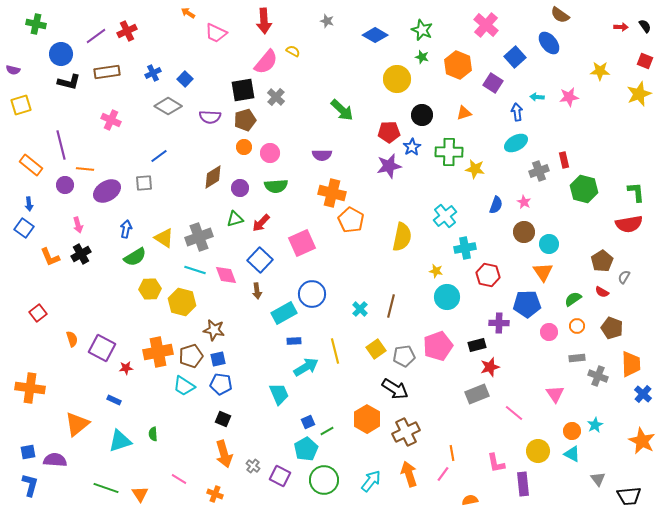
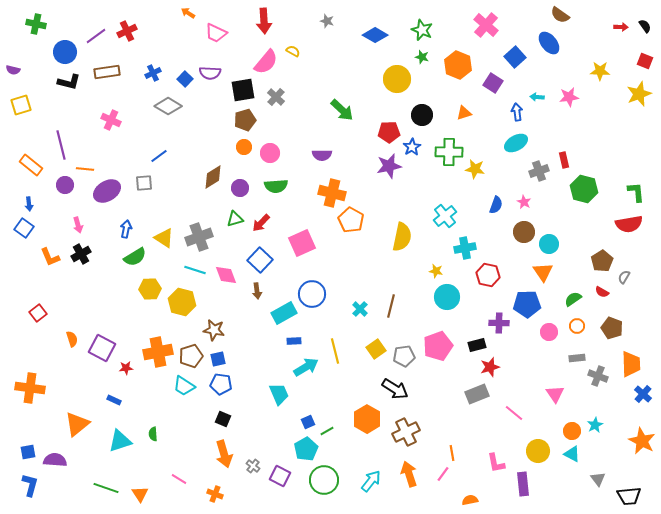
blue circle at (61, 54): moved 4 px right, 2 px up
purple semicircle at (210, 117): moved 44 px up
